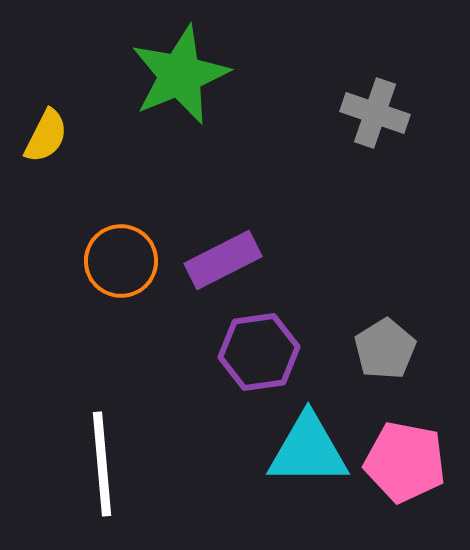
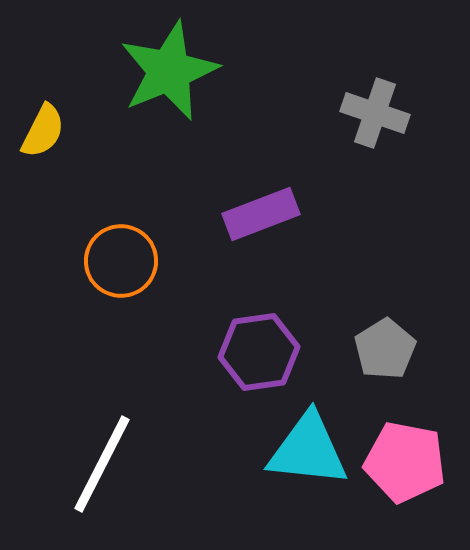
green star: moved 11 px left, 4 px up
yellow semicircle: moved 3 px left, 5 px up
purple rectangle: moved 38 px right, 46 px up; rotated 6 degrees clockwise
cyan triangle: rotated 6 degrees clockwise
white line: rotated 32 degrees clockwise
